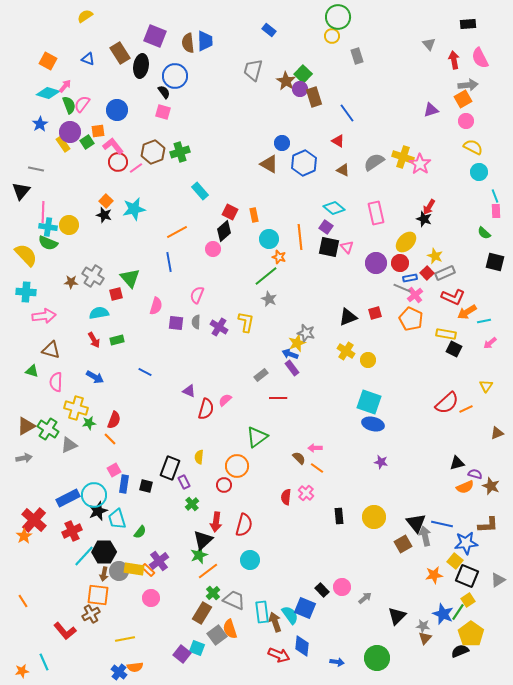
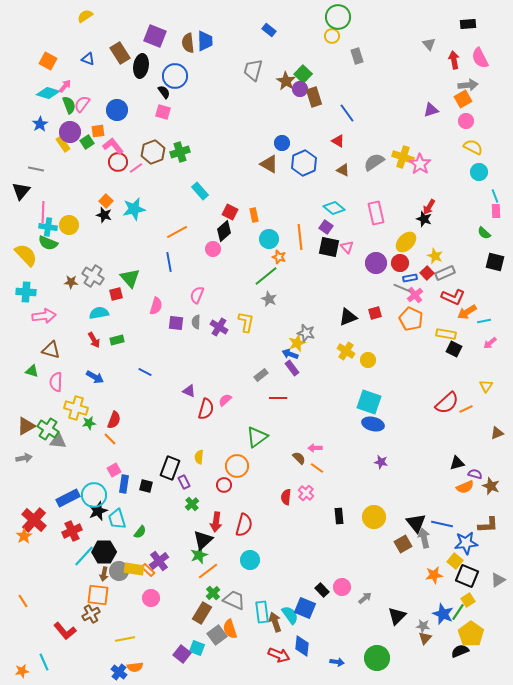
gray triangle at (69, 445): moved 11 px left, 4 px up; rotated 30 degrees clockwise
gray arrow at (425, 536): moved 1 px left, 2 px down
